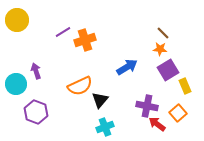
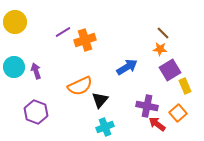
yellow circle: moved 2 px left, 2 px down
purple square: moved 2 px right
cyan circle: moved 2 px left, 17 px up
